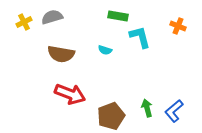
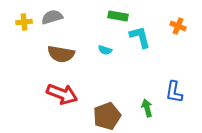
yellow cross: rotated 21 degrees clockwise
red arrow: moved 8 px left
blue L-shape: moved 19 px up; rotated 40 degrees counterclockwise
brown pentagon: moved 4 px left
